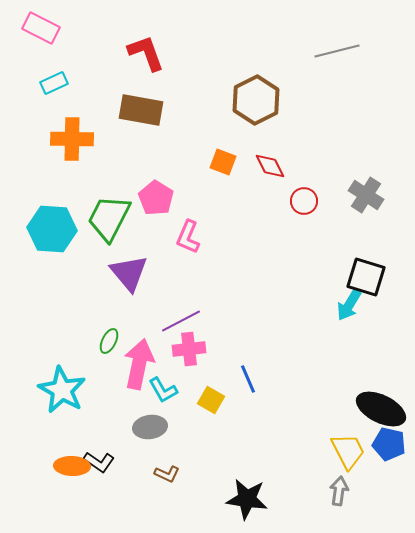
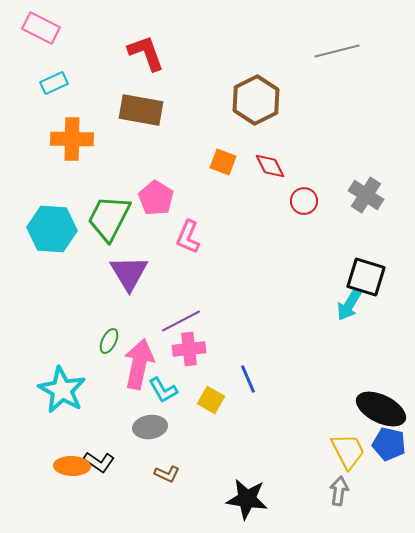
purple triangle: rotated 9 degrees clockwise
